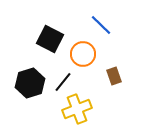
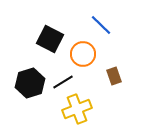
black line: rotated 20 degrees clockwise
